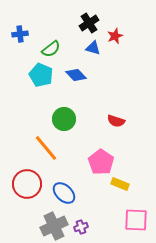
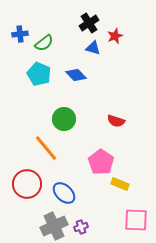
green semicircle: moved 7 px left, 6 px up
cyan pentagon: moved 2 px left, 1 px up
